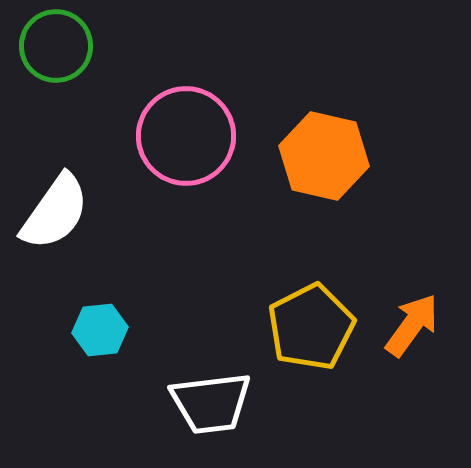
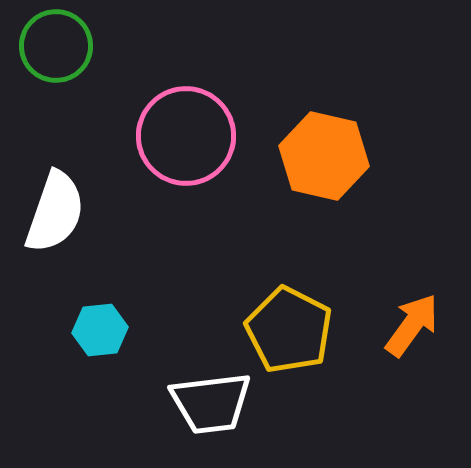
white semicircle: rotated 16 degrees counterclockwise
yellow pentagon: moved 22 px left, 3 px down; rotated 18 degrees counterclockwise
